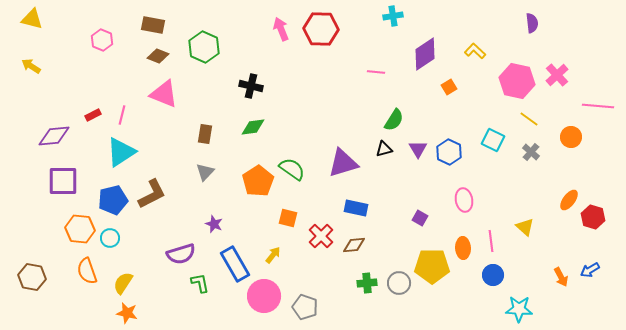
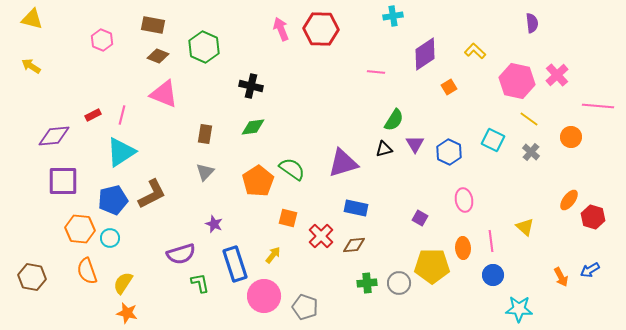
purple triangle at (418, 149): moved 3 px left, 5 px up
blue rectangle at (235, 264): rotated 12 degrees clockwise
